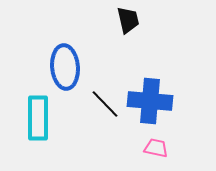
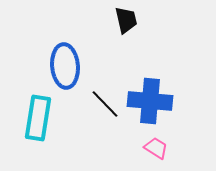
black trapezoid: moved 2 px left
blue ellipse: moved 1 px up
cyan rectangle: rotated 9 degrees clockwise
pink trapezoid: rotated 20 degrees clockwise
